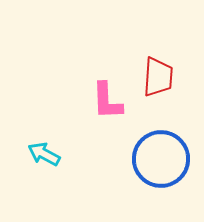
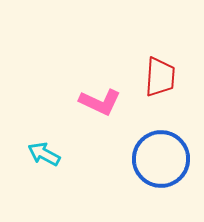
red trapezoid: moved 2 px right
pink L-shape: moved 7 px left, 1 px down; rotated 63 degrees counterclockwise
